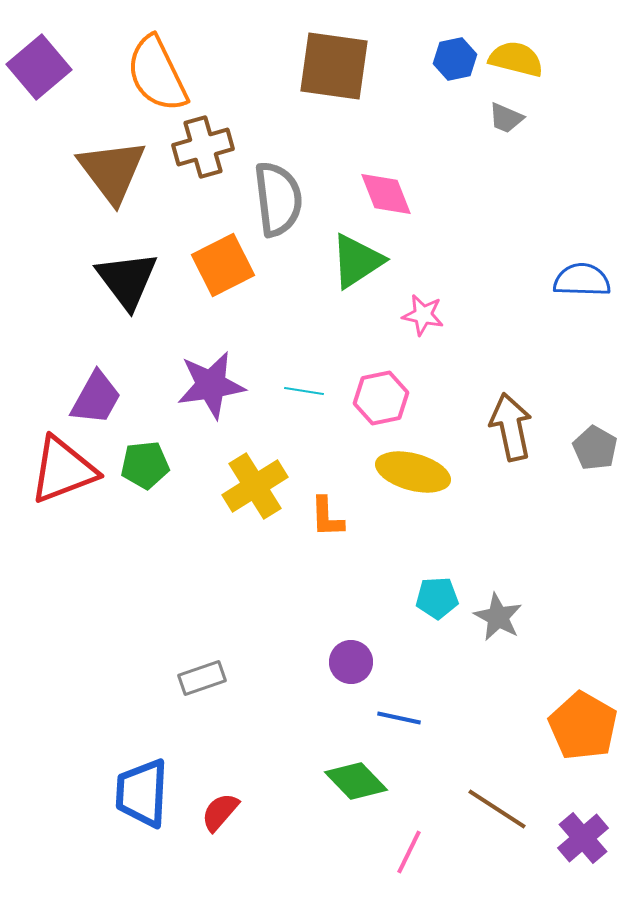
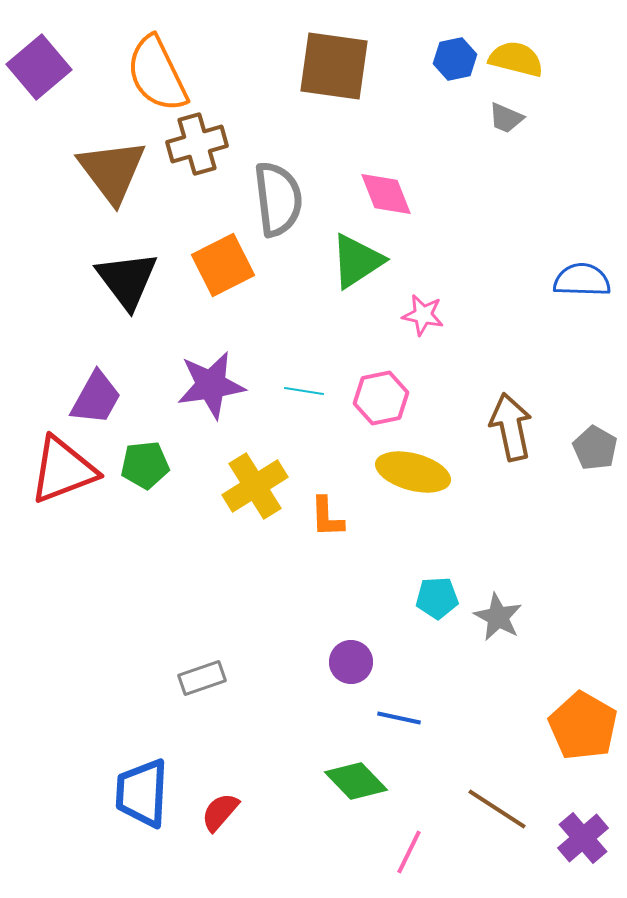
brown cross: moved 6 px left, 3 px up
